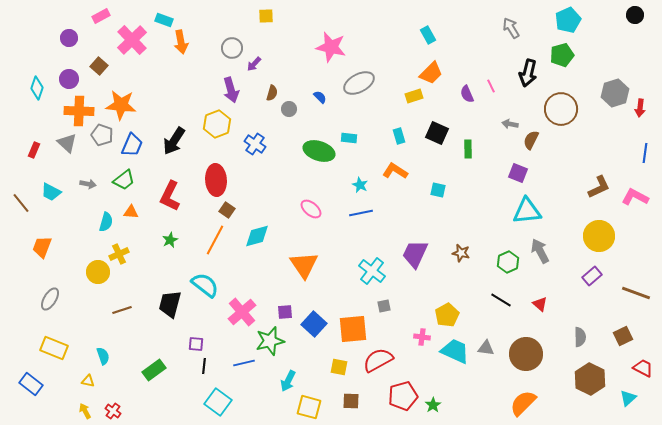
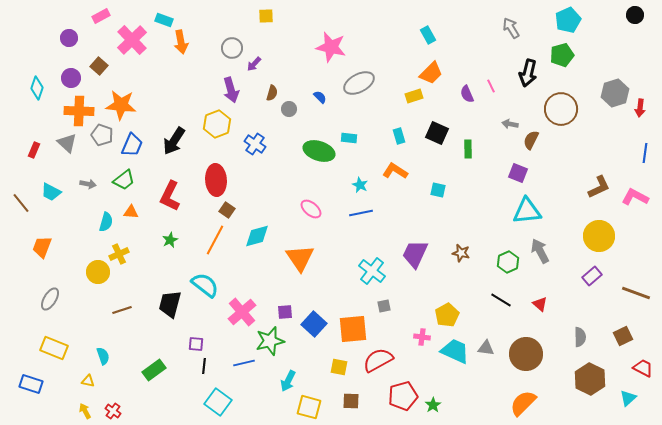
purple circle at (69, 79): moved 2 px right, 1 px up
orange triangle at (304, 265): moved 4 px left, 7 px up
blue rectangle at (31, 384): rotated 20 degrees counterclockwise
